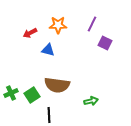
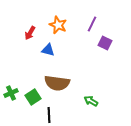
orange star: rotated 24 degrees clockwise
red arrow: rotated 32 degrees counterclockwise
brown semicircle: moved 2 px up
green square: moved 1 px right, 2 px down
green arrow: rotated 136 degrees counterclockwise
